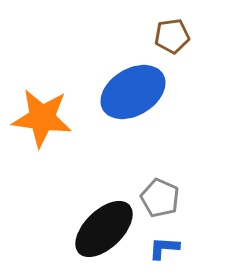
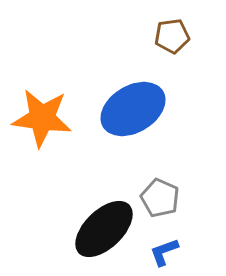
blue ellipse: moved 17 px down
blue L-shape: moved 4 px down; rotated 24 degrees counterclockwise
